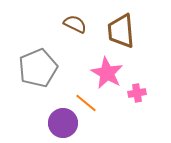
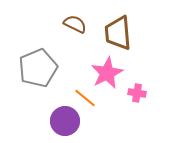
brown trapezoid: moved 3 px left, 2 px down
pink star: rotated 16 degrees clockwise
pink cross: rotated 18 degrees clockwise
orange line: moved 1 px left, 5 px up
purple circle: moved 2 px right, 2 px up
